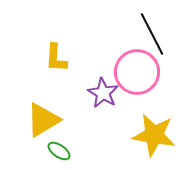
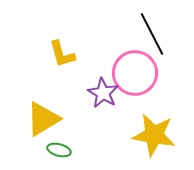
yellow L-shape: moved 6 px right, 4 px up; rotated 20 degrees counterclockwise
pink circle: moved 2 px left, 1 px down
yellow triangle: moved 1 px up
green ellipse: moved 1 px up; rotated 20 degrees counterclockwise
